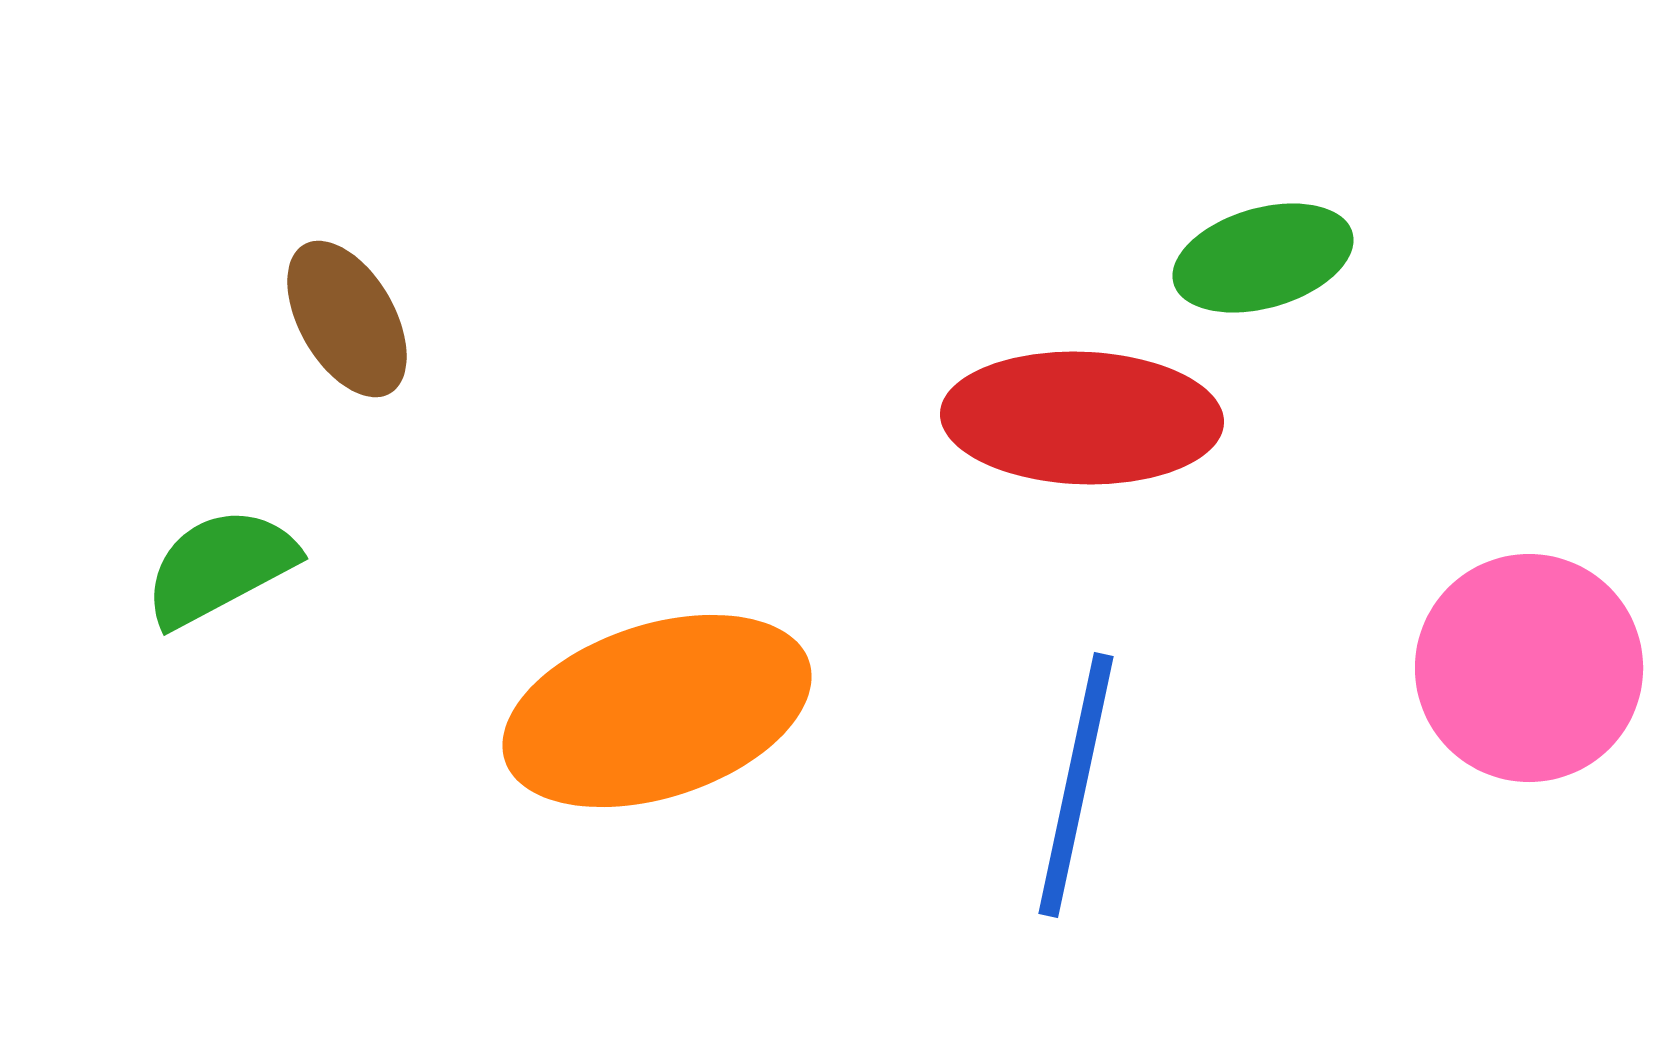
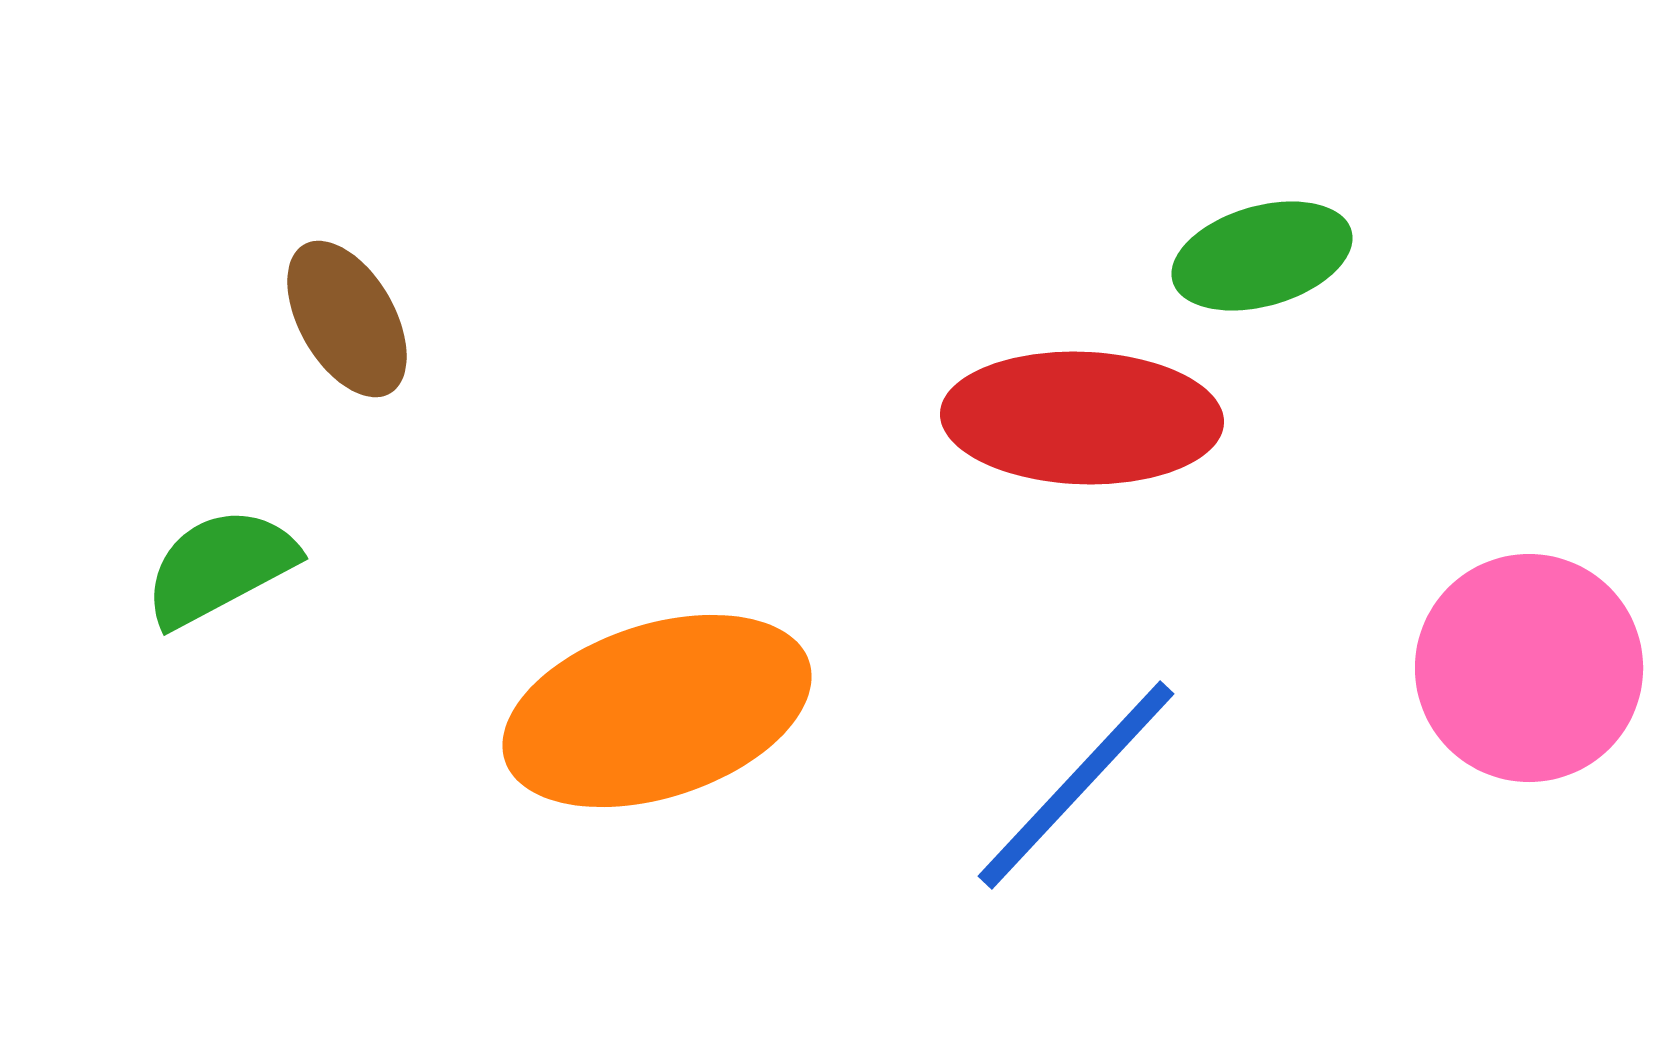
green ellipse: moved 1 px left, 2 px up
blue line: rotated 31 degrees clockwise
